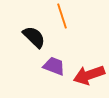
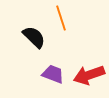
orange line: moved 1 px left, 2 px down
purple trapezoid: moved 1 px left, 8 px down
